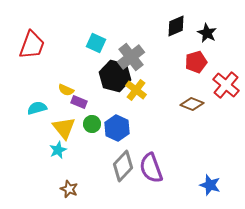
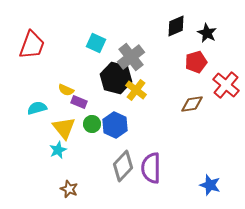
black hexagon: moved 1 px right, 2 px down
brown diamond: rotated 30 degrees counterclockwise
blue hexagon: moved 2 px left, 3 px up
purple semicircle: rotated 20 degrees clockwise
